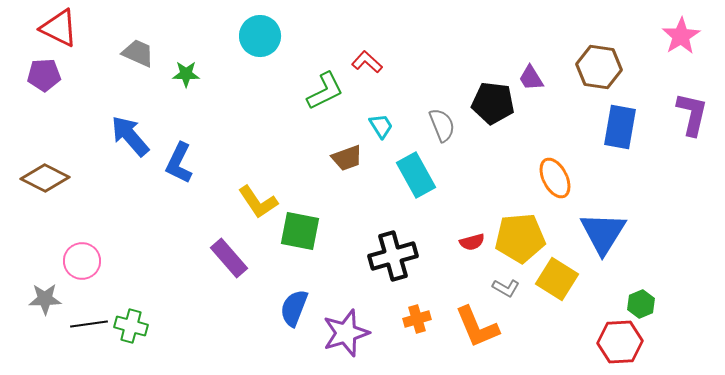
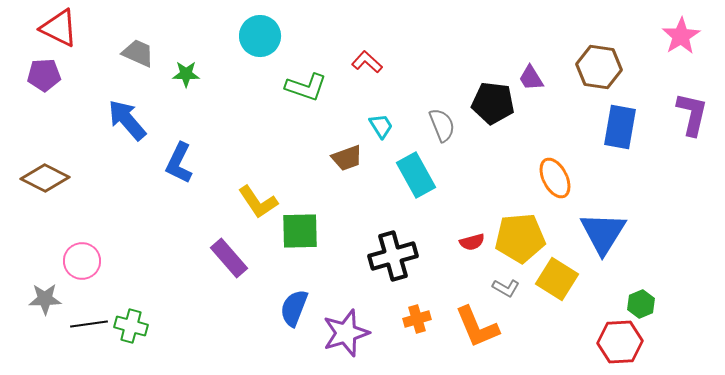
green L-shape: moved 19 px left, 4 px up; rotated 45 degrees clockwise
blue arrow: moved 3 px left, 16 px up
green square: rotated 12 degrees counterclockwise
